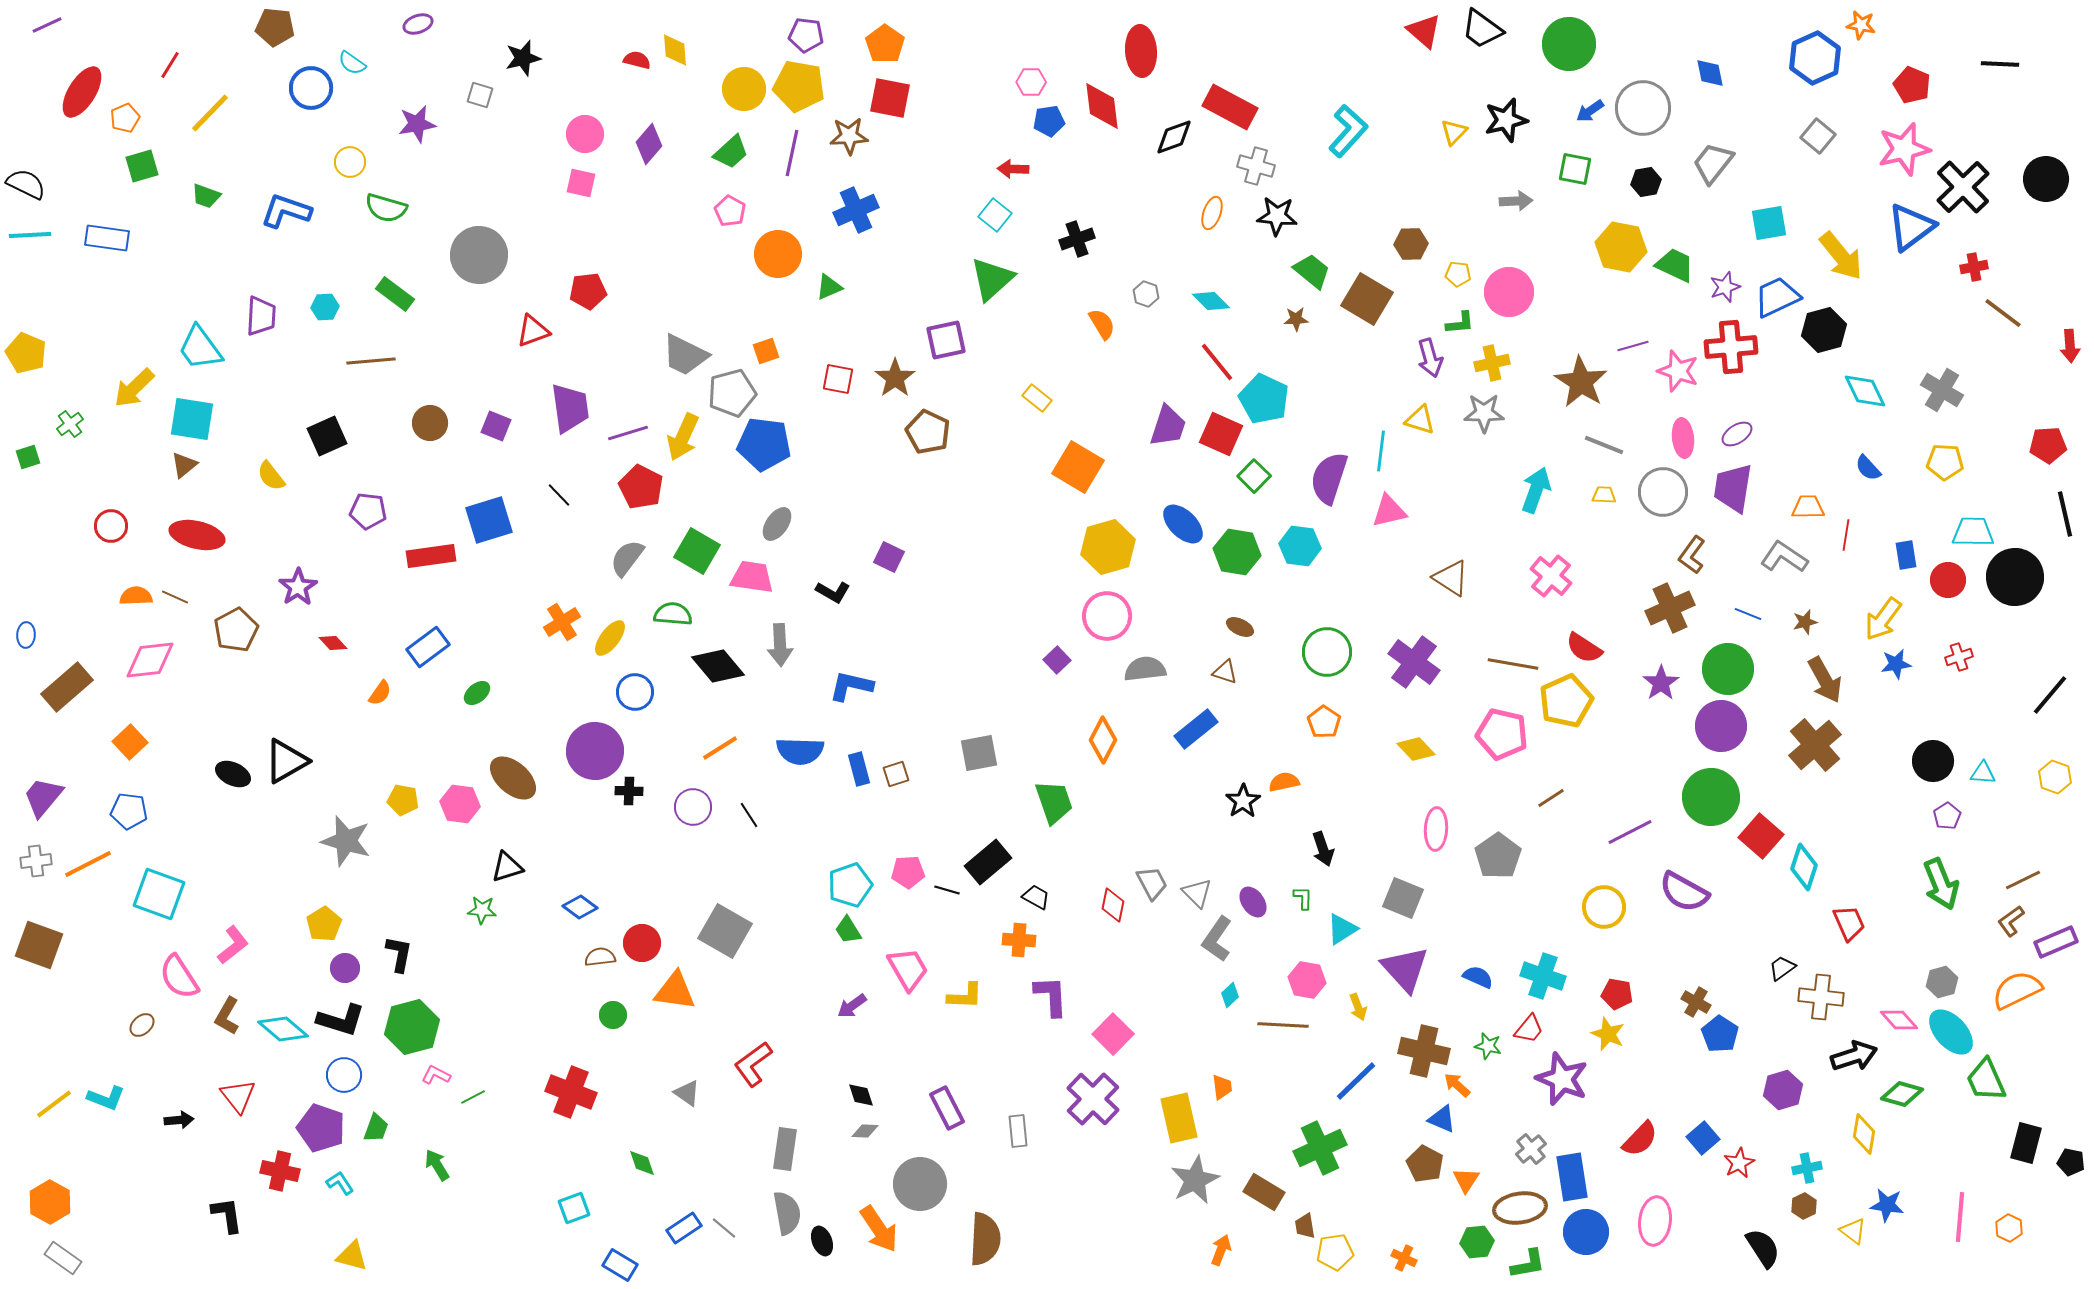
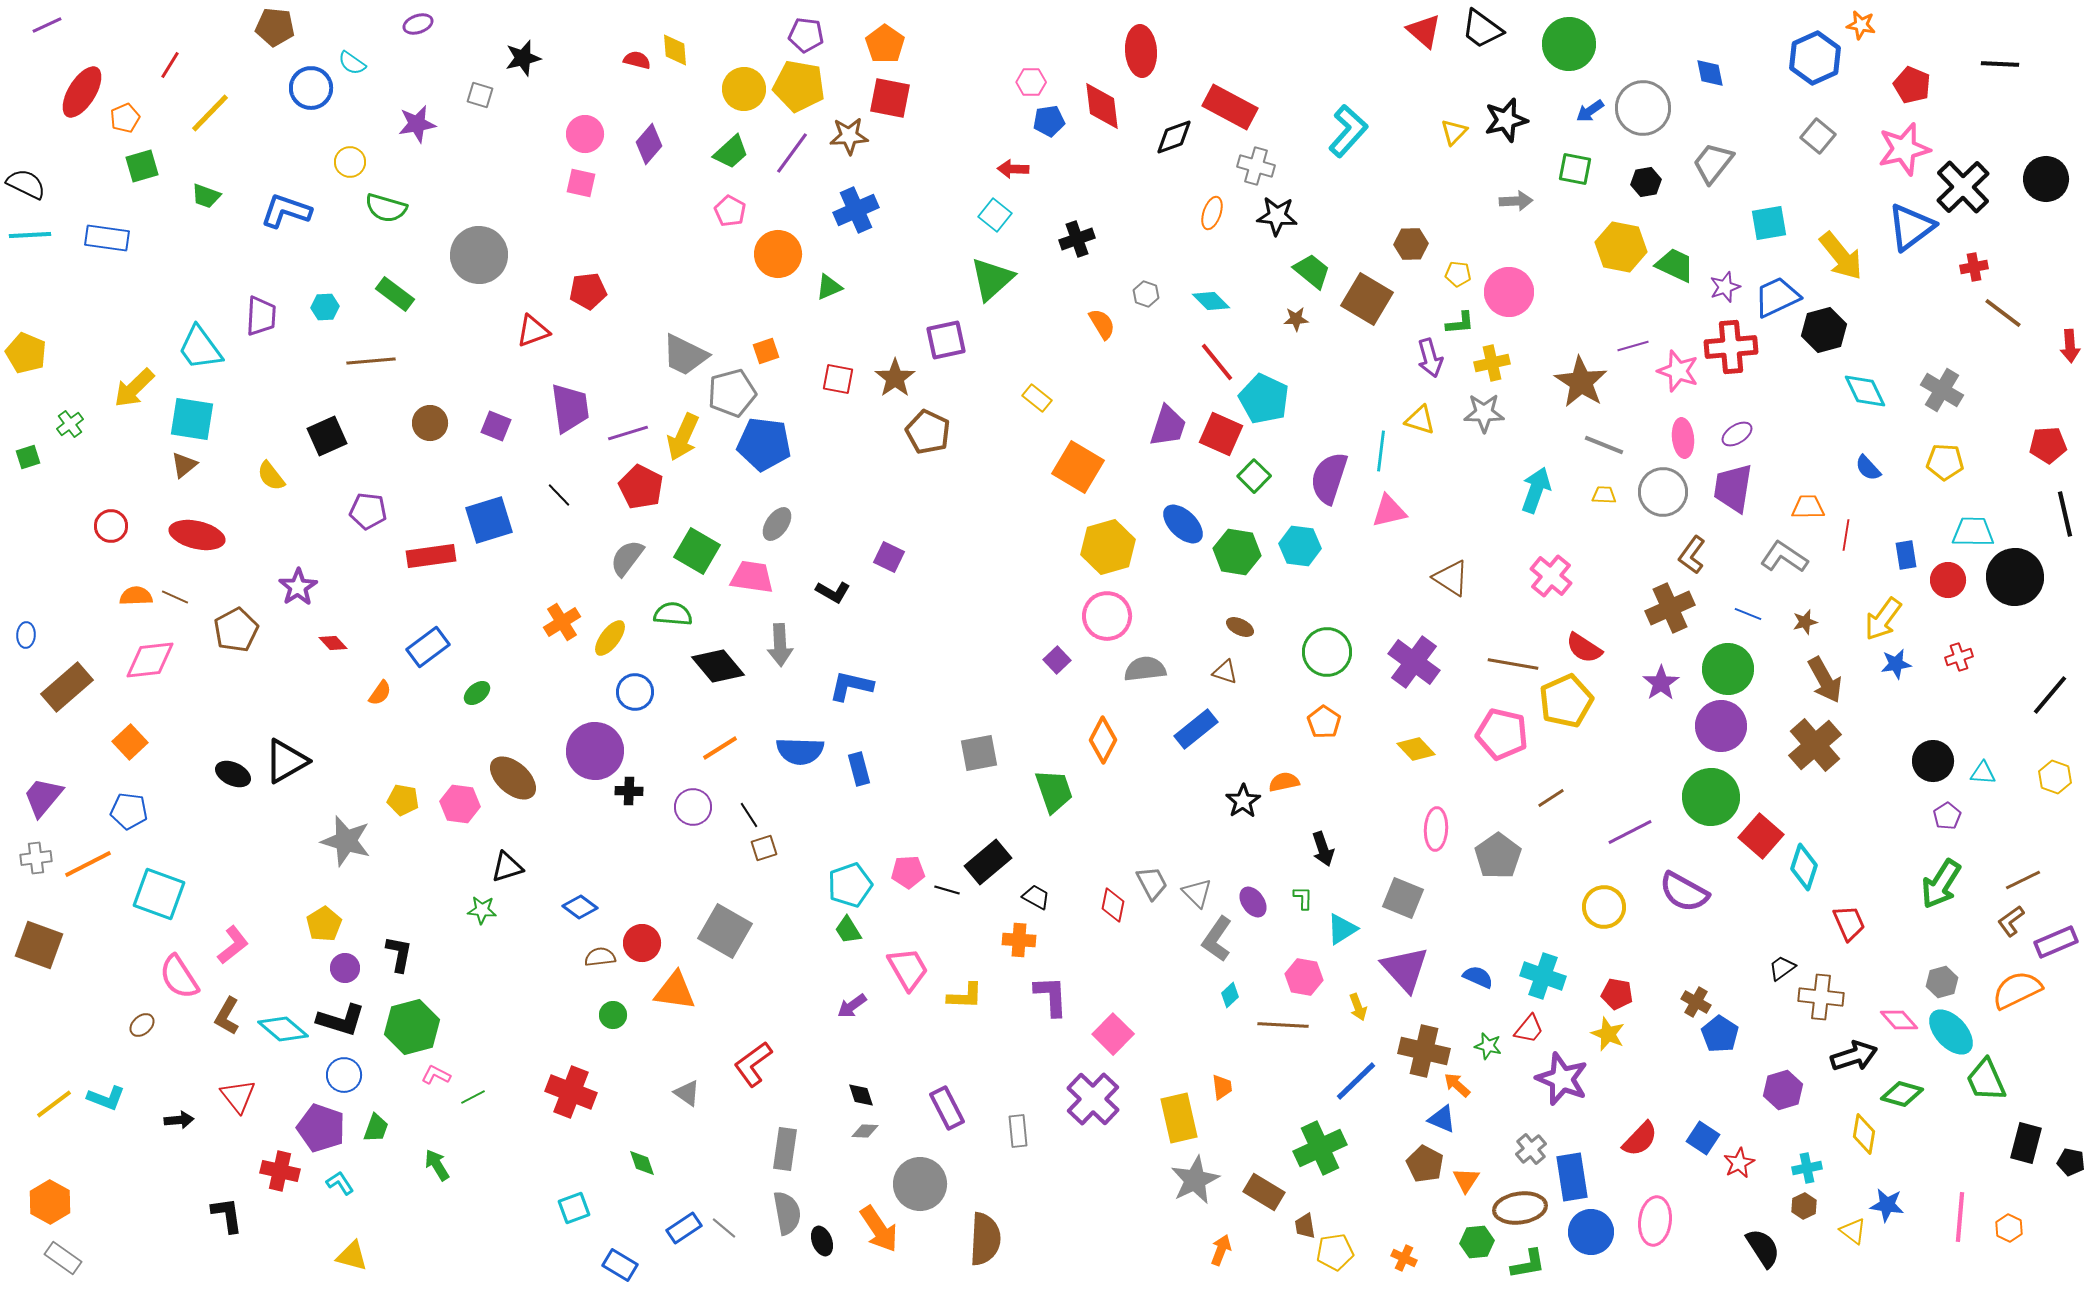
purple line at (792, 153): rotated 24 degrees clockwise
brown square at (896, 774): moved 132 px left, 74 px down
green trapezoid at (1054, 802): moved 11 px up
gray cross at (36, 861): moved 3 px up
green arrow at (1941, 884): rotated 54 degrees clockwise
pink hexagon at (1307, 980): moved 3 px left, 3 px up
blue square at (1703, 1138): rotated 16 degrees counterclockwise
blue circle at (1586, 1232): moved 5 px right
